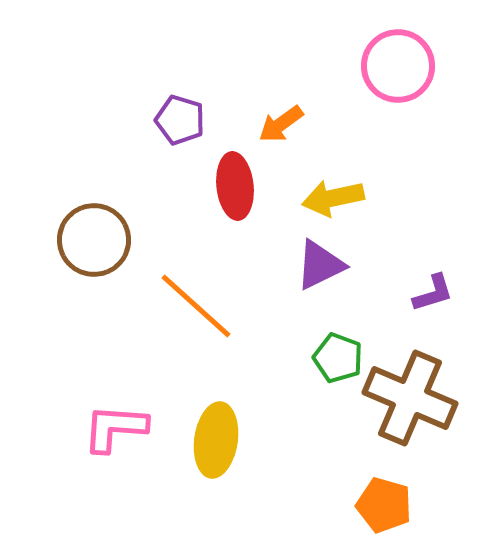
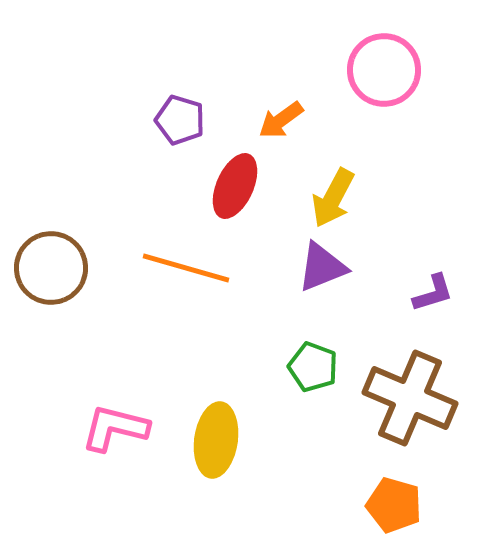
pink circle: moved 14 px left, 4 px down
orange arrow: moved 4 px up
red ellipse: rotated 30 degrees clockwise
yellow arrow: rotated 50 degrees counterclockwise
brown circle: moved 43 px left, 28 px down
purple triangle: moved 2 px right, 2 px down; rotated 4 degrees clockwise
orange line: moved 10 px left, 38 px up; rotated 26 degrees counterclockwise
green pentagon: moved 25 px left, 9 px down
pink L-shape: rotated 10 degrees clockwise
orange pentagon: moved 10 px right
